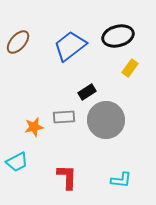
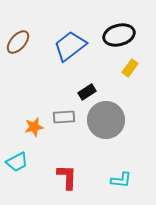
black ellipse: moved 1 px right, 1 px up
